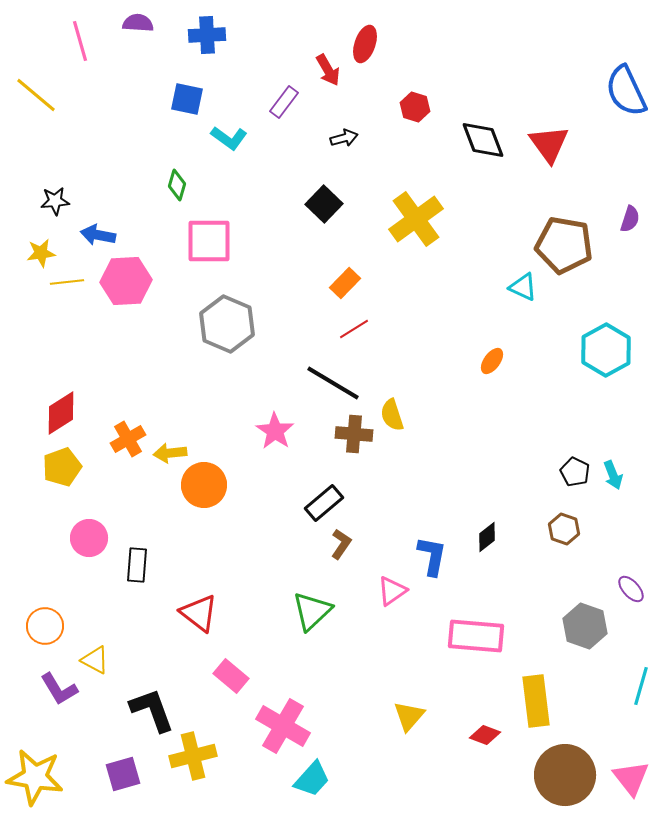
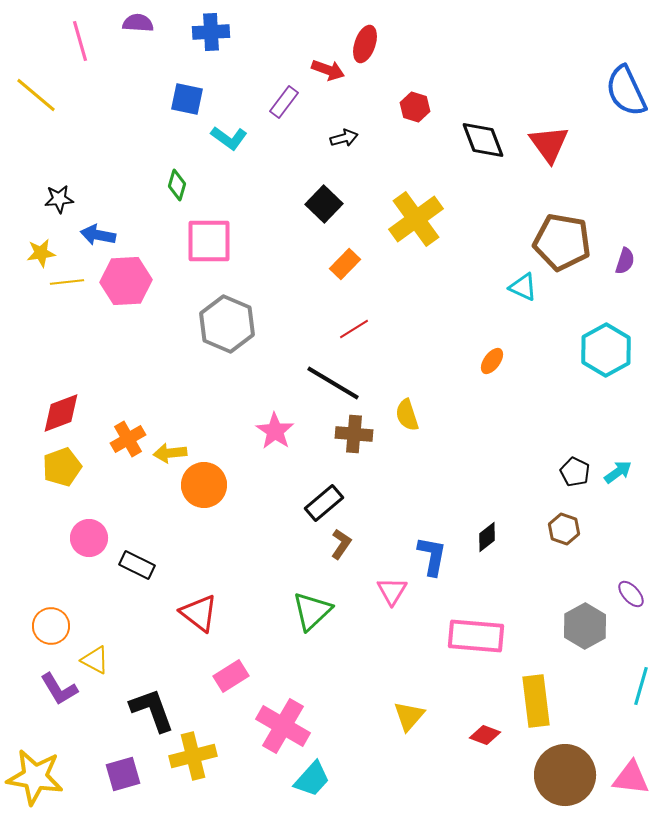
blue cross at (207, 35): moved 4 px right, 3 px up
red arrow at (328, 70): rotated 40 degrees counterclockwise
black star at (55, 201): moved 4 px right, 2 px up
purple semicircle at (630, 219): moved 5 px left, 42 px down
brown pentagon at (564, 245): moved 2 px left, 3 px up
orange rectangle at (345, 283): moved 19 px up
red diamond at (61, 413): rotated 12 degrees clockwise
yellow semicircle at (392, 415): moved 15 px right
cyan arrow at (613, 475): moved 5 px right, 3 px up; rotated 104 degrees counterclockwise
black rectangle at (137, 565): rotated 68 degrees counterclockwise
purple ellipse at (631, 589): moved 5 px down
pink triangle at (392, 591): rotated 24 degrees counterclockwise
orange circle at (45, 626): moved 6 px right
gray hexagon at (585, 626): rotated 12 degrees clockwise
pink rectangle at (231, 676): rotated 72 degrees counterclockwise
pink triangle at (631, 778): rotated 45 degrees counterclockwise
